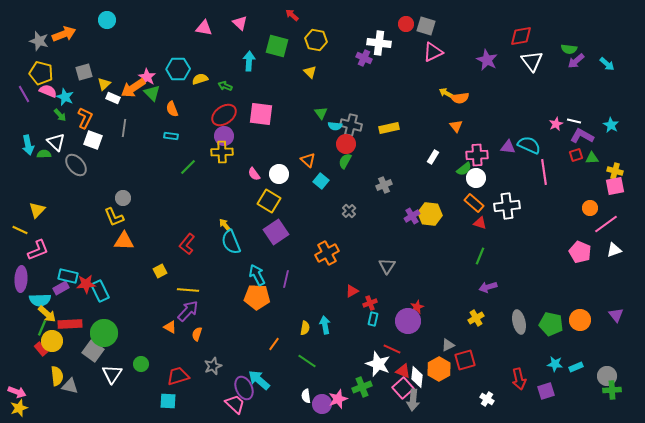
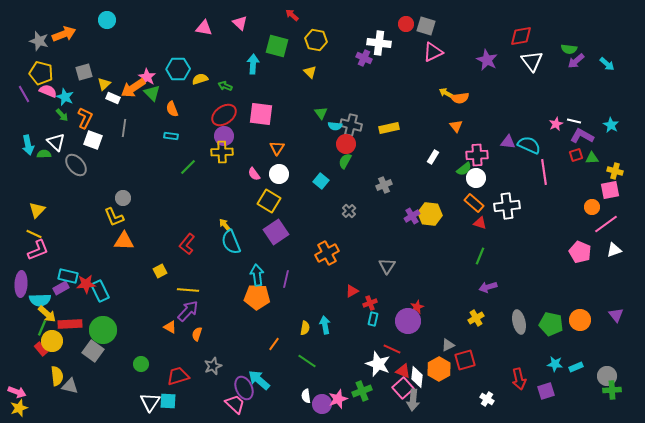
cyan arrow at (249, 61): moved 4 px right, 3 px down
green arrow at (60, 115): moved 2 px right
purple triangle at (508, 147): moved 5 px up
orange triangle at (308, 160): moved 31 px left, 12 px up; rotated 21 degrees clockwise
pink square at (615, 186): moved 5 px left, 4 px down
orange circle at (590, 208): moved 2 px right, 1 px up
yellow line at (20, 230): moved 14 px right, 4 px down
cyan arrow at (257, 275): rotated 20 degrees clockwise
purple ellipse at (21, 279): moved 5 px down
green circle at (104, 333): moved 1 px left, 3 px up
white triangle at (112, 374): moved 38 px right, 28 px down
green cross at (362, 387): moved 4 px down
